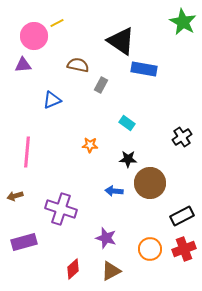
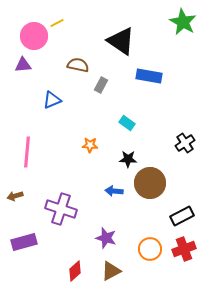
blue rectangle: moved 5 px right, 7 px down
black cross: moved 3 px right, 6 px down
red diamond: moved 2 px right, 2 px down
